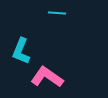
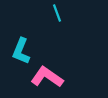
cyan line: rotated 66 degrees clockwise
